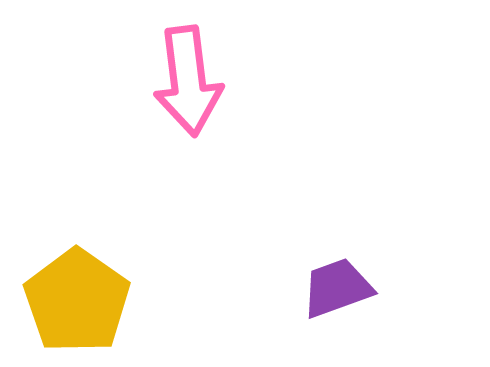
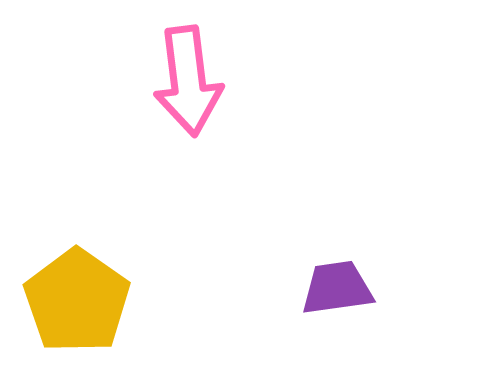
purple trapezoid: rotated 12 degrees clockwise
